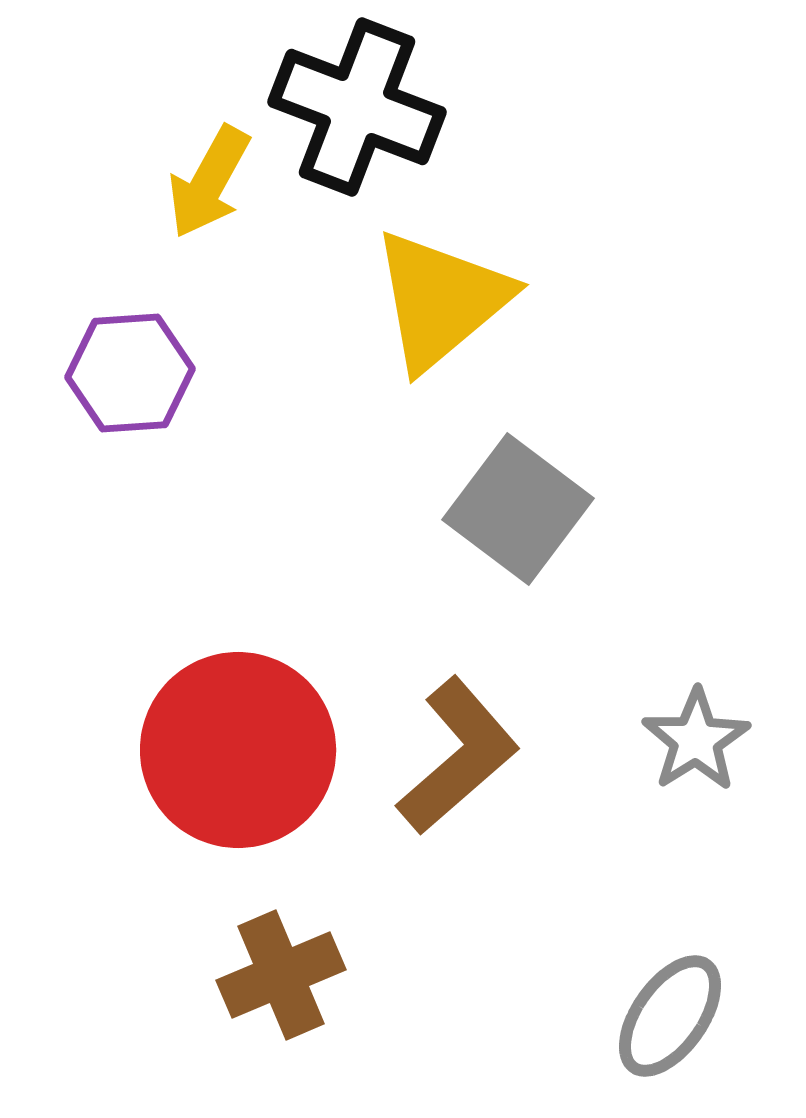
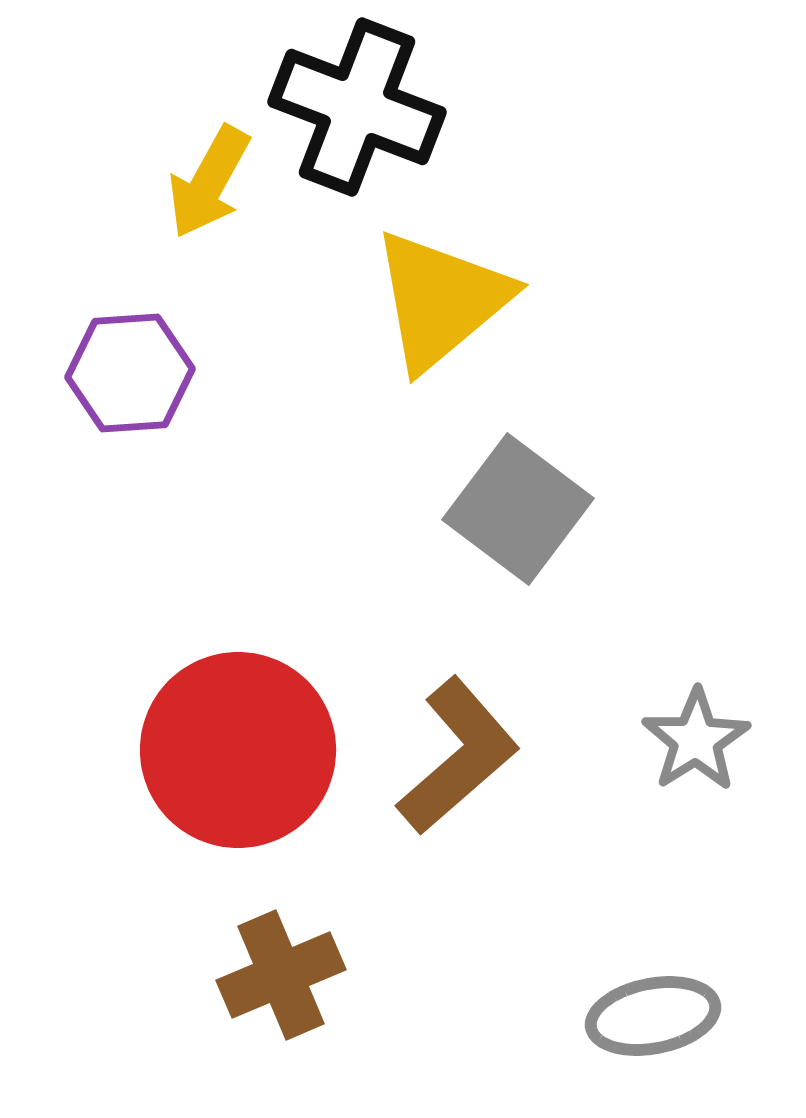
gray ellipse: moved 17 px left; rotated 44 degrees clockwise
